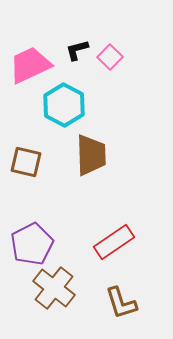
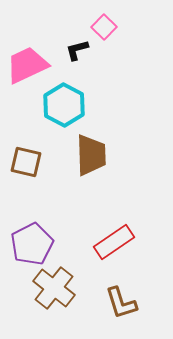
pink square: moved 6 px left, 30 px up
pink trapezoid: moved 3 px left
